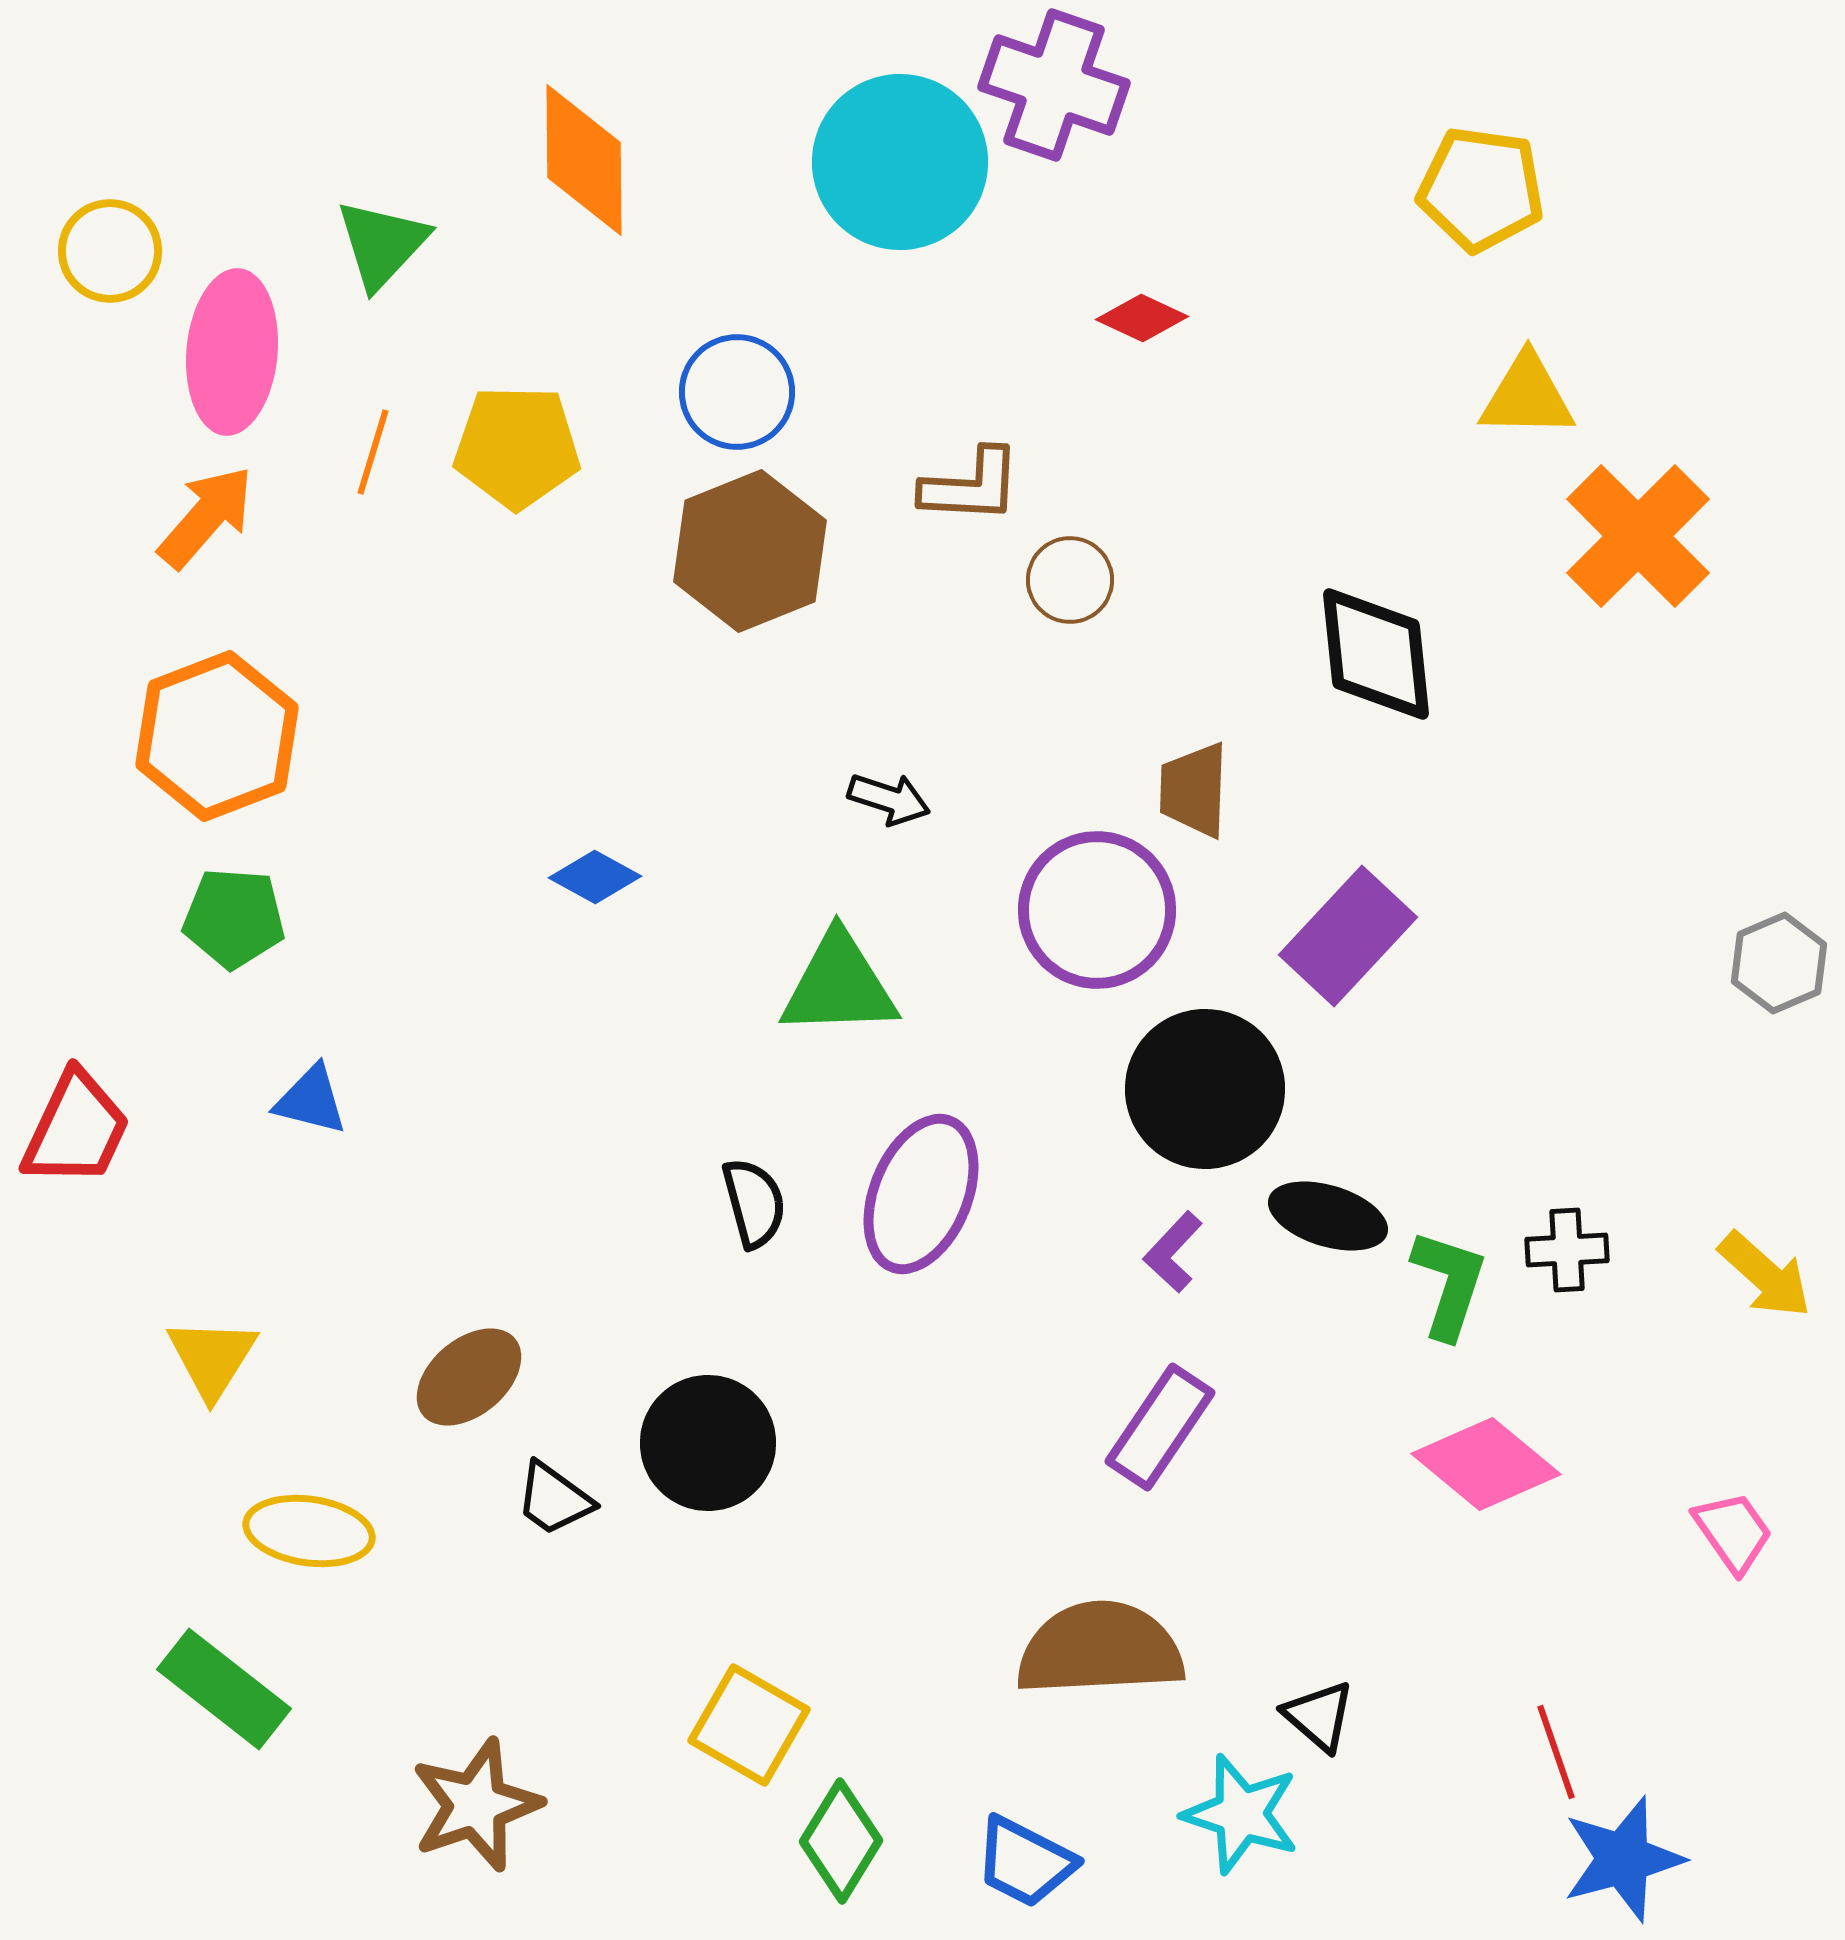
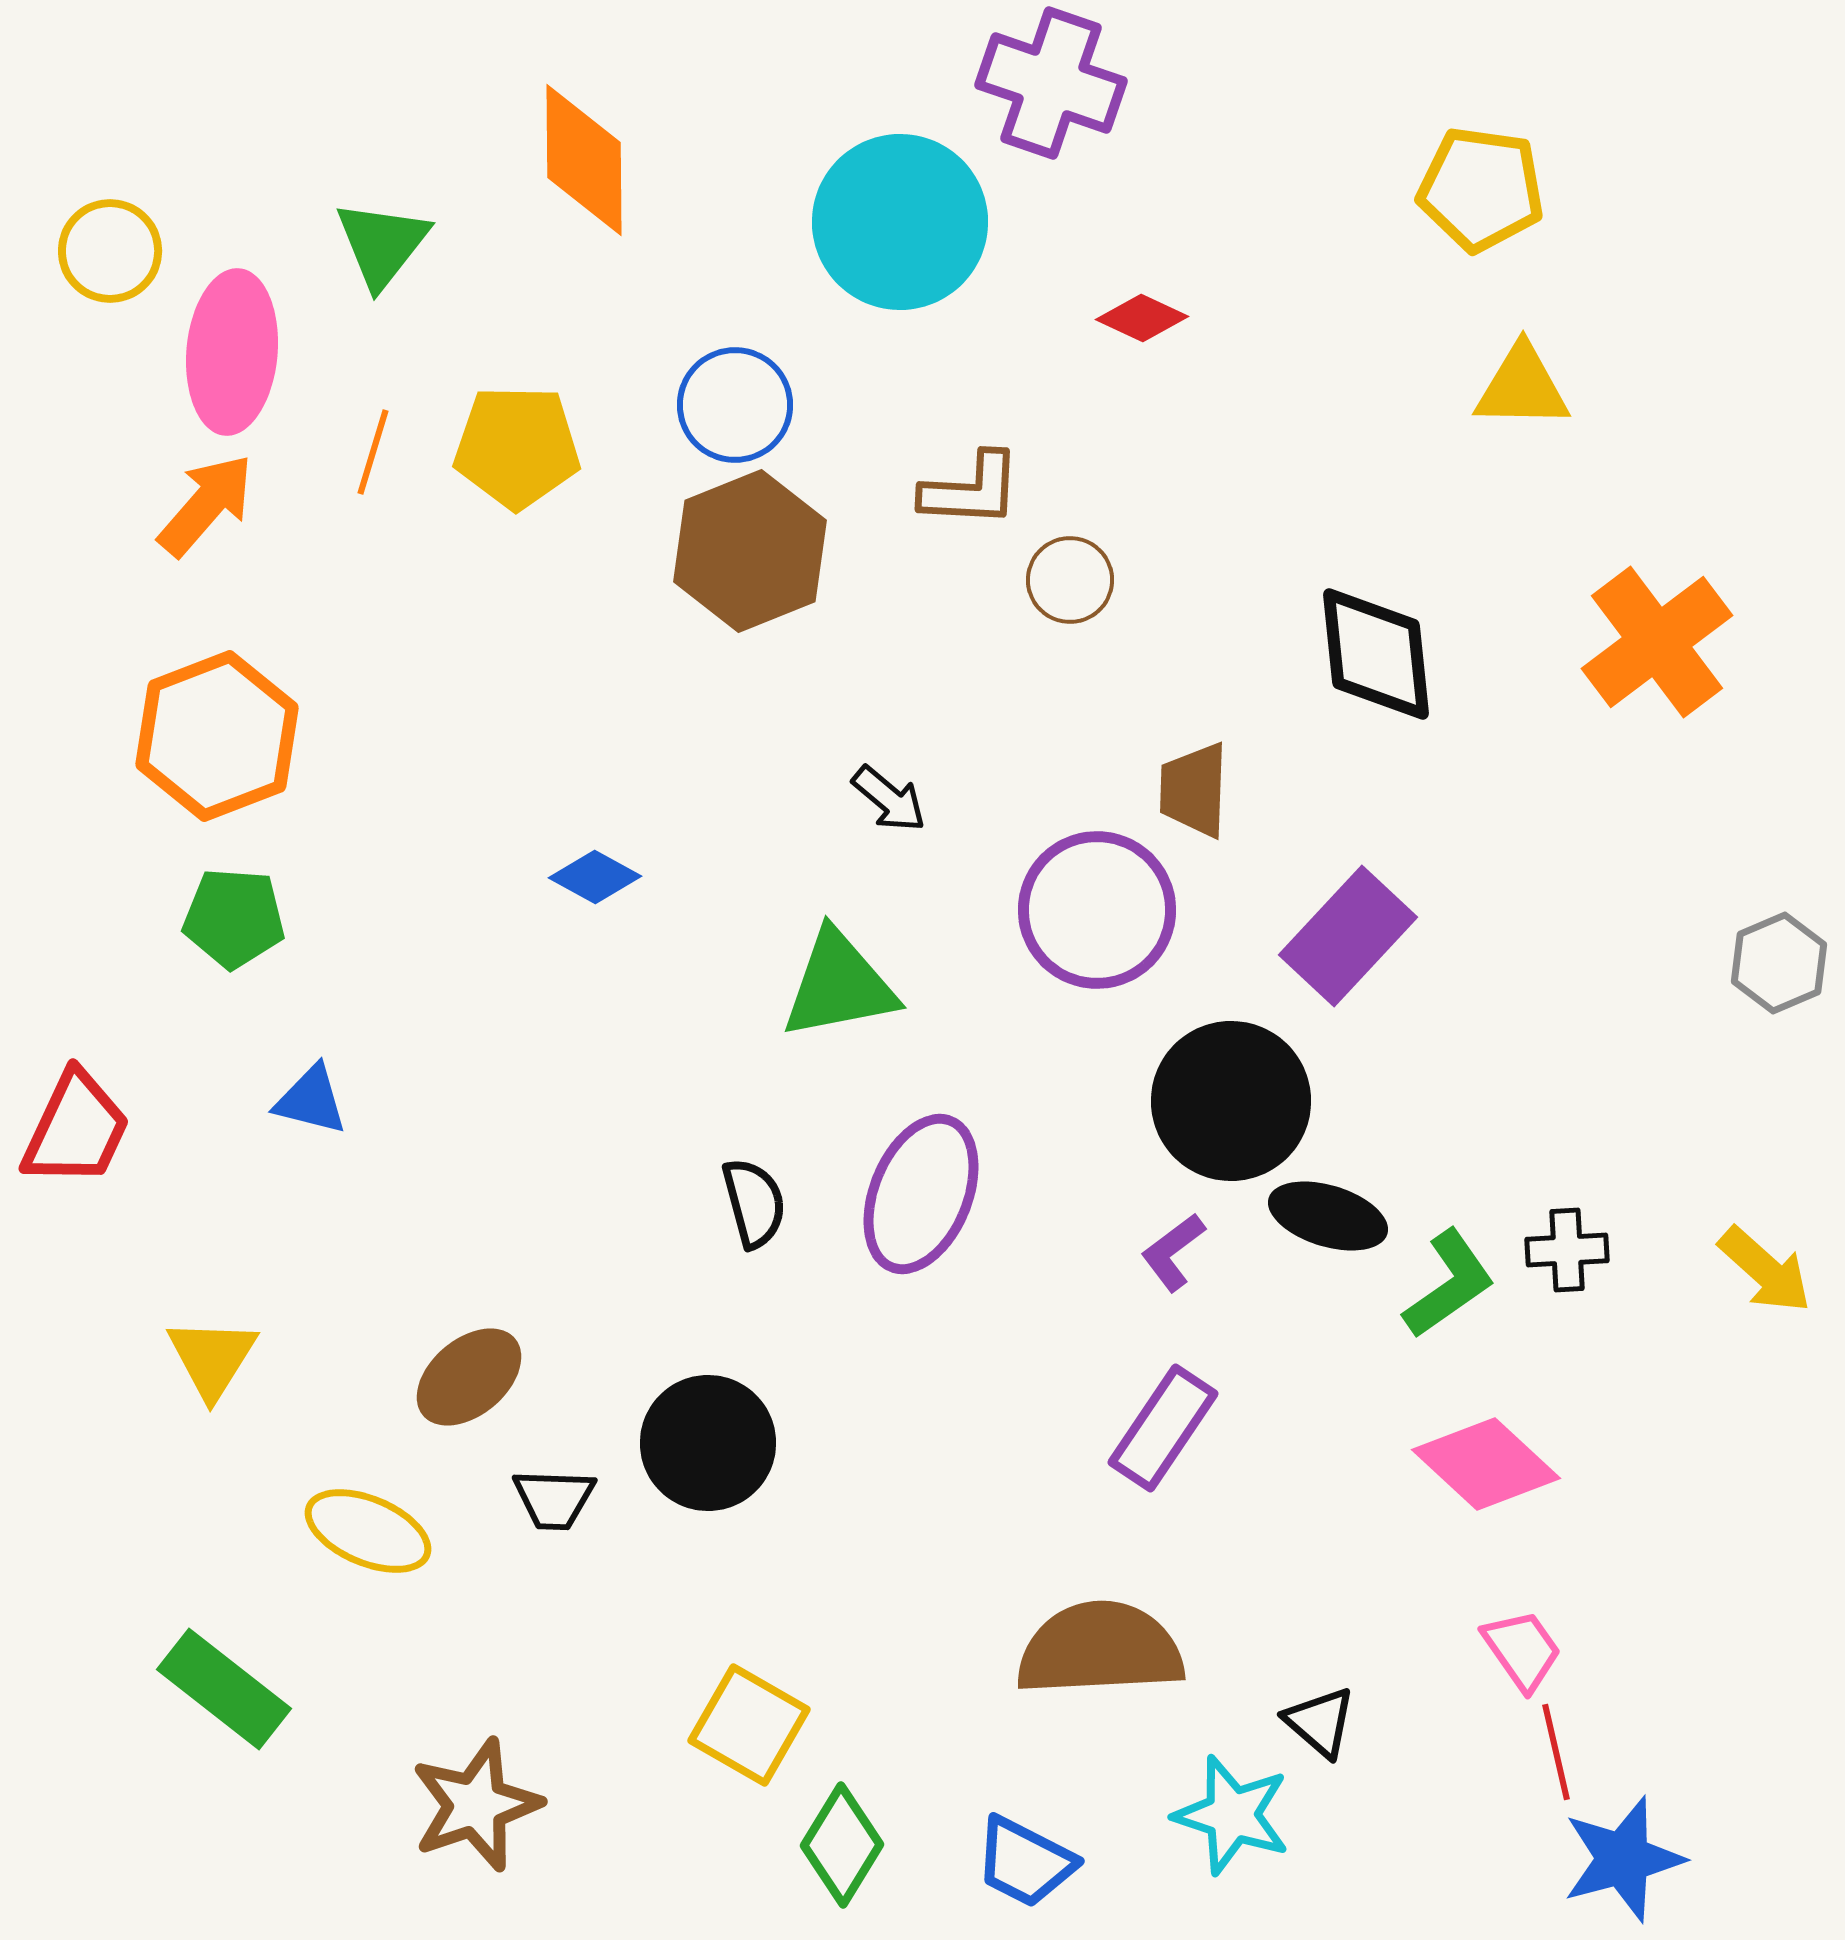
purple cross at (1054, 85): moved 3 px left, 2 px up
cyan circle at (900, 162): moved 60 px down
green triangle at (382, 244): rotated 5 degrees counterclockwise
blue circle at (737, 392): moved 2 px left, 13 px down
yellow triangle at (1527, 396): moved 5 px left, 9 px up
brown L-shape at (971, 486): moved 4 px down
orange arrow at (206, 517): moved 12 px up
orange cross at (1638, 536): moved 19 px right, 106 px down; rotated 8 degrees clockwise
black arrow at (889, 799): rotated 22 degrees clockwise
green triangle at (839, 985): rotated 9 degrees counterclockwise
black circle at (1205, 1089): moved 26 px right, 12 px down
purple L-shape at (1173, 1252): rotated 10 degrees clockwise
yellow arrow at (1765, 1275): moved 5 px up
green L-shape at (1449, 1284): rotated 37 degrees clockwise
purple rectangle at (1160, 1427): moved 3 px right, 1 px down
pink diamond at (1486, 1464): rotated 3 degrees clockwise
black trapezoid at (554, 1499): rotated 34 degrees counterclockwise
yellow ellipse at (309, 1531): moved 59 px right; rotated 15 degrees clockwise
pink trapezoid at (1733, 1532): moved 211 px left, 118 px down
black triangle at (1319, 1716): moved 1 px right, 6 px down
red line at (1556, 1752): rotated 6 degrees clockwise
cyan star at (1241, 1814): moved 9 px left, 1 px down
green diamond at (841, 1841): moved 1 px right, 4 px down
